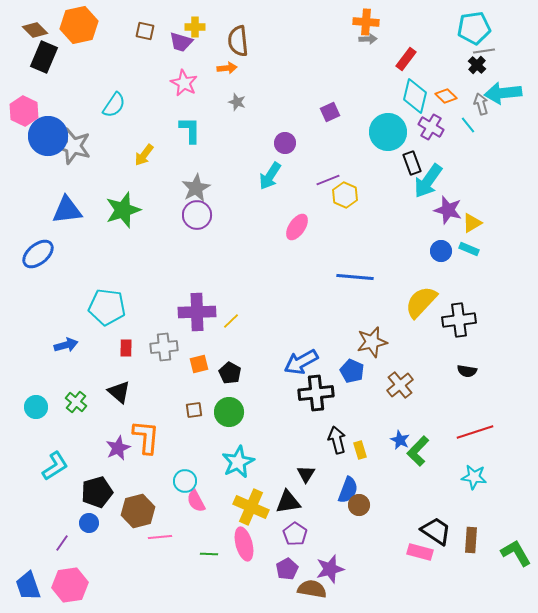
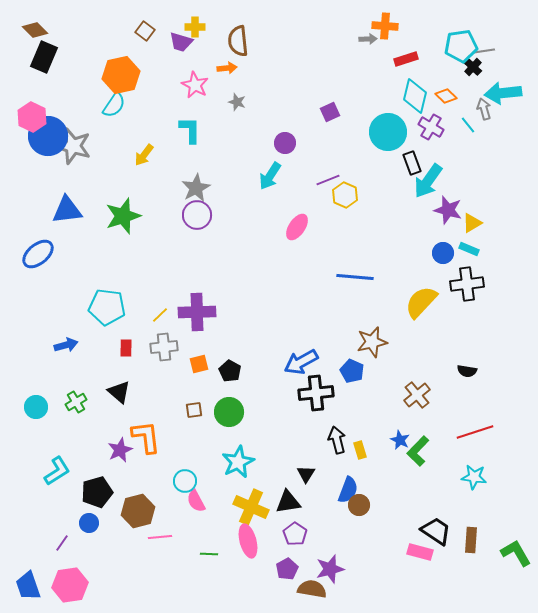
orange cross at (366, 22): moved 19 px right, 4 px down
orange hexagon at (79, 25): moved 42 px right, 50 px down
cyan pentagon at (474, 28): moved 13 px left, 18 px down
brown square at (145, 31): rotated 24 degrees clockwise
red rectangle at (406, 59): rotated 35 degrees clockwise
black cross at (477, 65): moved 4 px left, 2 px down
pink star at (184, 83): moved 11 px right, 2 px down
gray arrow at (481, 104): moved 3 px right, 5 px down
pink hexagon at (24, 111): moved 8 px right, 6 px down
green star at (123, 210): moved 6 px down
blue circle at (441, 251): moved 2 px right, 2 px down
black cross at (459, 320): moved 8 px right, 36 px up
yellow line at (231, 321): moved 71 px left, 6 px up
black pentagon at (230, 373): moved 2 px up
brown cross at (400, 385): moved 17 px right, 10 px down
green cross at (76, 402): rotated 20 degrees clockwise
orange L-shape at (146, 437): rotated 12 degrees counterclockwise
purple star at (118, 448): moved 2 px right, 2 px down
cyan L-shape at (55, 466): moved 2 px right, 5 px down
pink ellipse at (244, 544): moved 4 px right, 3 px up
